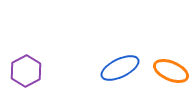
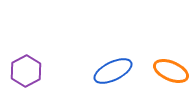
blue ellipse: moved 7 px left, 3 px down
